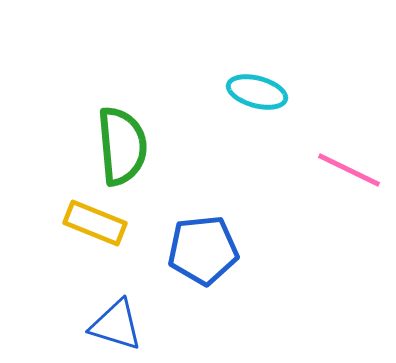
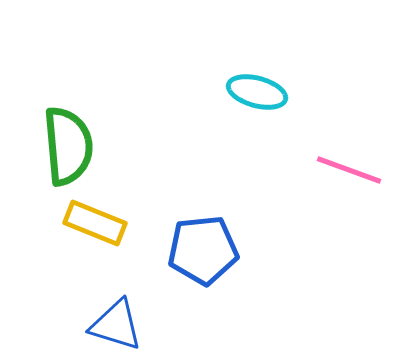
green semicircle: moved 54 px left
pink line: rotated 6 degrees counterclockwise
